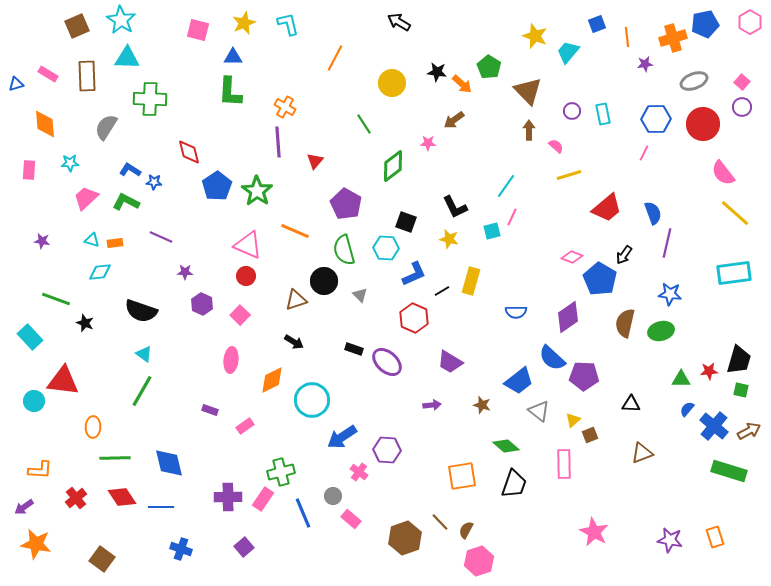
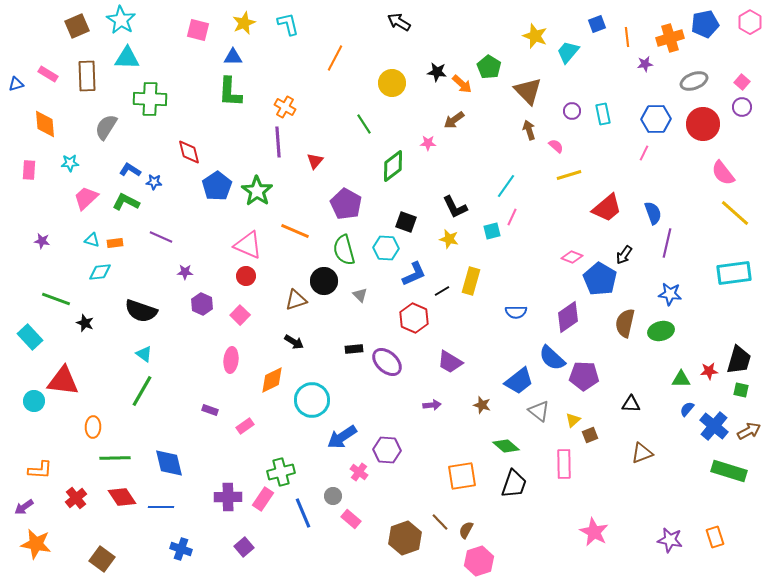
orange cross at (673, 38): moved 3 px left
brown arrow at (529, 130): rotated 18 degrees counterclockwise
black rectangle at (354, 349): rotated 24 degrees counterclockwise
